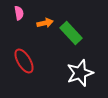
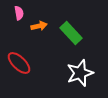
orange arrow: moved 6 px left, 3 px down
red ellipse: moved 5 px left, 2 px down; rotated 15 degrees counterclockwise
